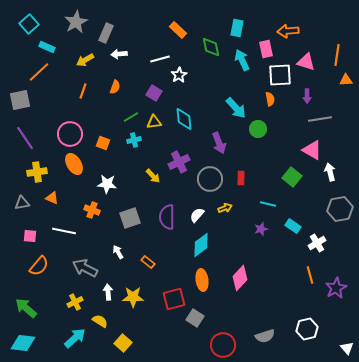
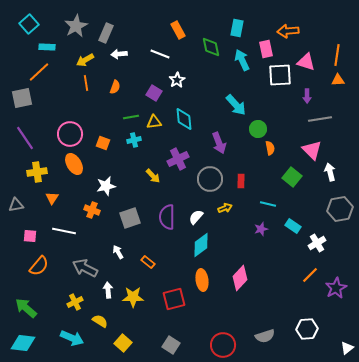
gray star at (76, 22): moved 4 px down
orange rectangle at (178, 30): rotated 18 degrees clockwise
cyan rectangle at (47, 47): rotated 21 degrees counterclockwise
white line at (160, 59): moved 5 px up; rotated 36 degrees clockwise
white star at (179, 75): moved 2 px left, 5 px down
orange triangle at (346, 80): moved 8 px left
orange line at (83, 91): moved 3 px right, 8 px up; rotated 28 degrees counterclockwise
orange semicircle at (270, 99): moved 49 px down
gray square at (20, 100): moved 2 px right, 2 px up
cyan arrow at (236, 108): moved 3 px up
green line at (131, 117): rotated 21 degrees clockwise
pink triangle at (312, 150): rotated 15 degrees clockwise
purple cross at (179, 162): moved 1 px left, 3 px up
red rectangle at (241, 178): moved 3 px down
white star at (107, 184): moved 1 px left, 2 px down; rotated 18 degrees counterclockwise
orange triangle at (52, 198): rotated 40 degrees clockwise
gray triangle at (22, 203): moved 6 px left, 2 px down
white semicircle at (197, 215): moved 1 px left, 2 px down
orange line at (310, 275): rotated 60 degrees clockwise
white arrow at (108, 292): moved 2 px up
gray square at (195, 318): moved 24 px left, 27 px down
white hexagon at (307, 329): rotated 10 degrees clockwise
cyan arrow at (75, 338): moved 3 px left; rotated 65 degrees clockwise
white triangle at (347, 348): rotated 32 degrees clockwise
